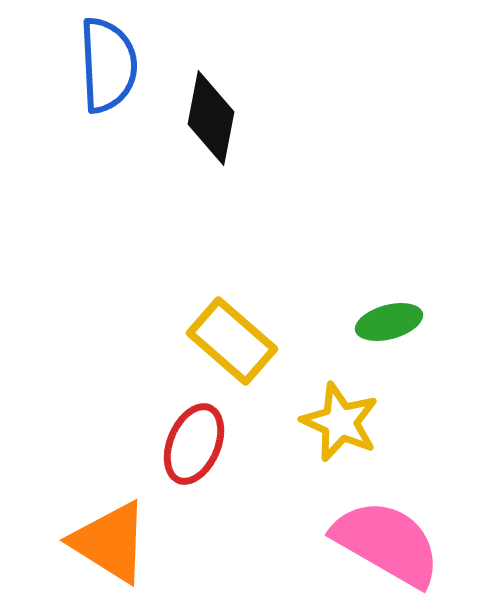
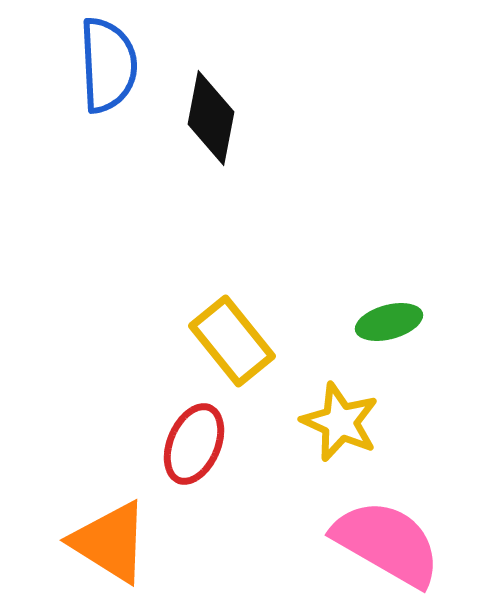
yellow rectangle: rotated 10 degrees clockwise
